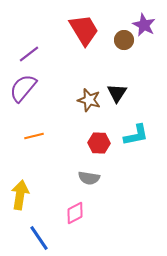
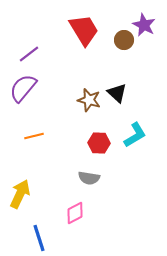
black triangle: rotated 20 degrees counterclockwise
cyan L-shape: moved 1 px left; rotated 20 degrees counterclockwise
yellow arrow: moved 1 px up; rotated 16 degrees clockwise
blue line: rotated 16 degrees clockwise
